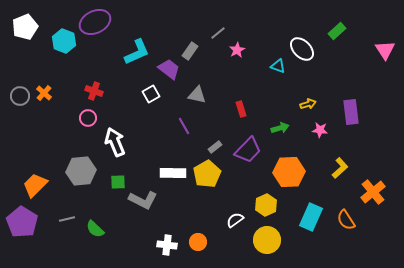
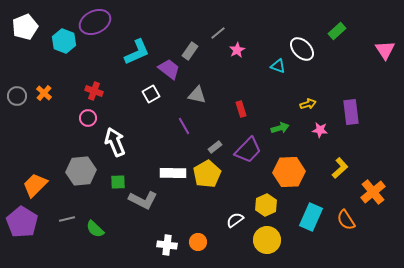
gray circle at (20, 96): moved 3 px left
